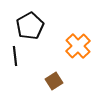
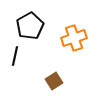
orange cross: moved 4 px left, 8 px up; rotated 25 degrees clockwise
black line: rotated 18 degrees clockwise
